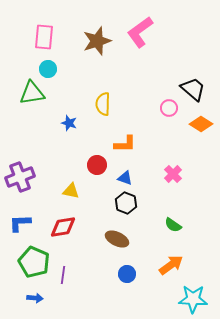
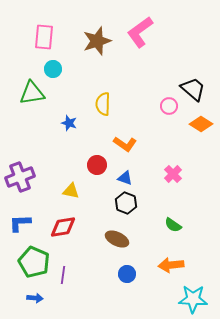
cyan circle: moved 5 px right
pink circle: moved 2 px up
orange L-shape: rotated 35 degrees clockwise
orange arrow: rotated 150 degrees counterclockwise
